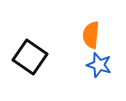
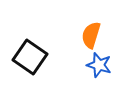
orange semicircle: rotated 12 degrees clockwise
